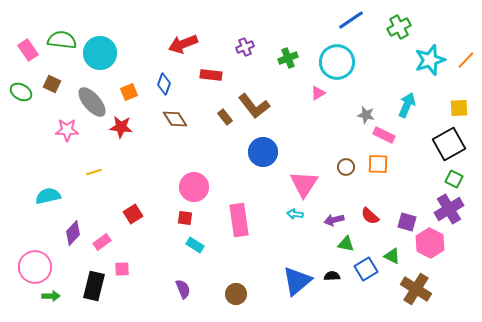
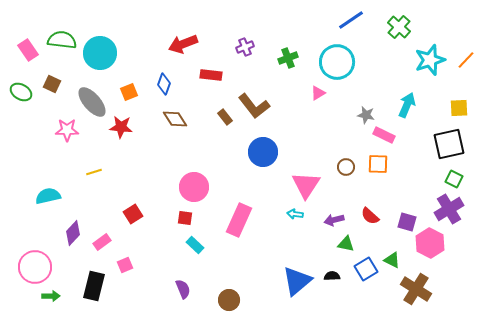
green cross at (399, 27): rotated 20 degrees counterclockwise
black square at (449, 144): rotated 16 degrees clockwise
pink triangle at (304, 184): moved 2 px right, 1 px down
pink rectangle at (239, 220): rotated 32 degrees clockwise
cyan rectangle at (195, 245): rotated 12 degrees clockwise
green triangle at (392, 256): moved 4 px down
pink square at (122, 269): moved 3 px right, 4 px up; rotated 21 degrees counterclockwise
brown circle at (236, 294): moved 7 px left, 6 px down
